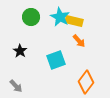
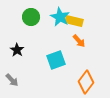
black star: moved 3 px left, 1 px up
gray arrow: moved 4 px left, 6 px up
